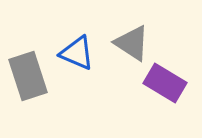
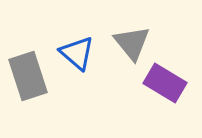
gray triangle: rotated 18 degrees clockwise
blue triangle: rotated 18 degrees clockwise
